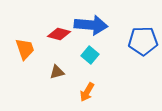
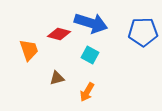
blue arrow: moved 2 px up; rotated 12 degrees clockwise
blue pentagon: moved 9 px up
orange trapezoid: moved 4 px right, 1 px down
cyan square: rotated 12 degrees counterclockwise
brown triangle: moved 6 px down
